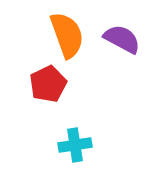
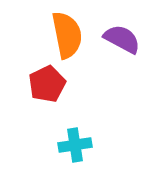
orange semicircle: rotated 9 degrees clockwise
red pentagon: moved 1 px left
